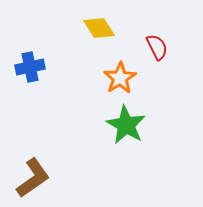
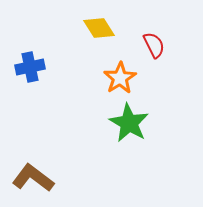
red semicircle: moved 3 px left, 2 px up
green star: moved 3 px right, 2 px up
brown L-shape: rotated 108 degrees counterclockwise
